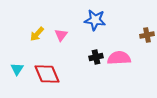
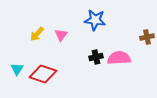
brown cross: moved 2 px down
red diamond: moved 4 px left; rotated 48 degrees counterclockwise
